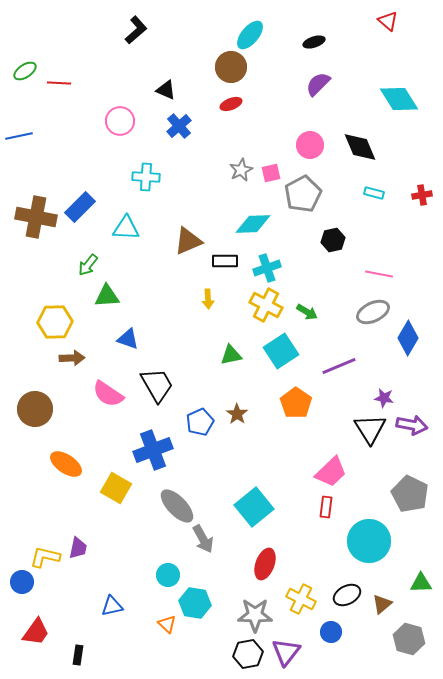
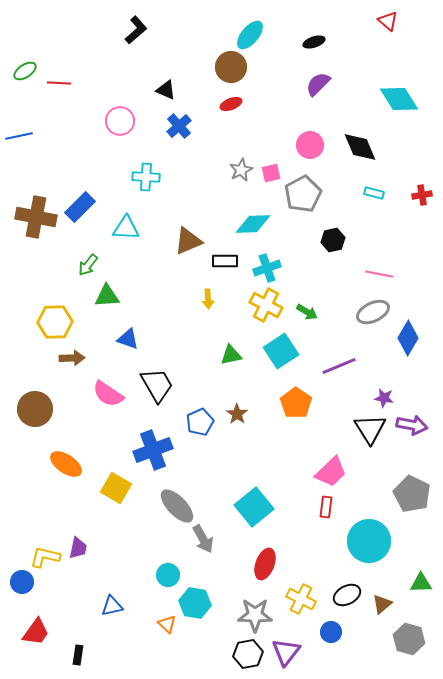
gray pentagon at (410, 494): moved 2 px right
